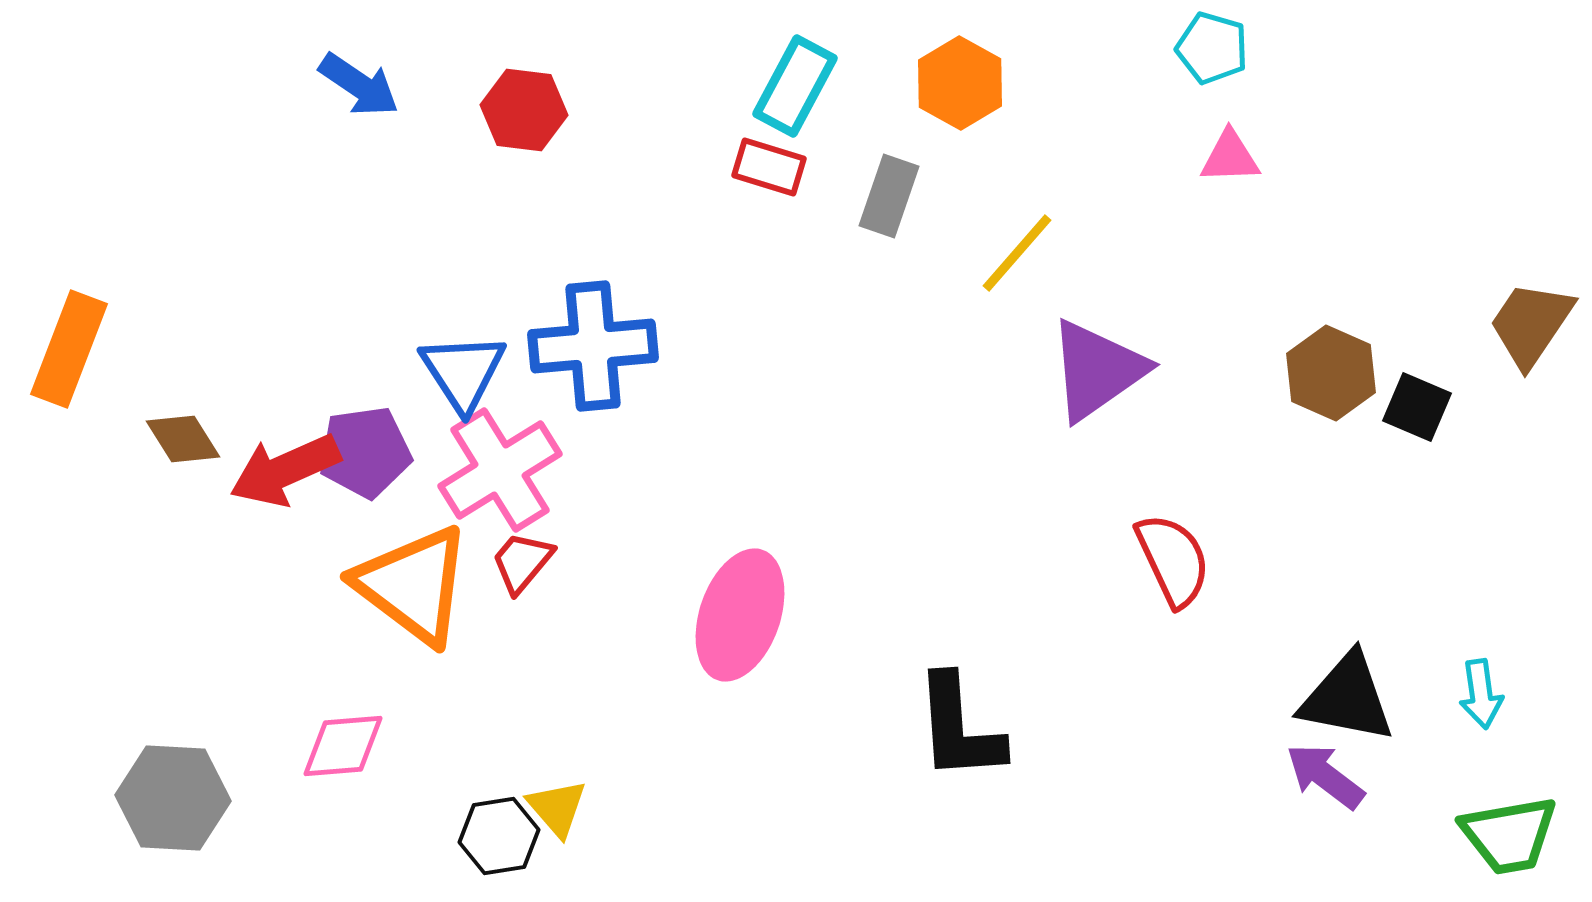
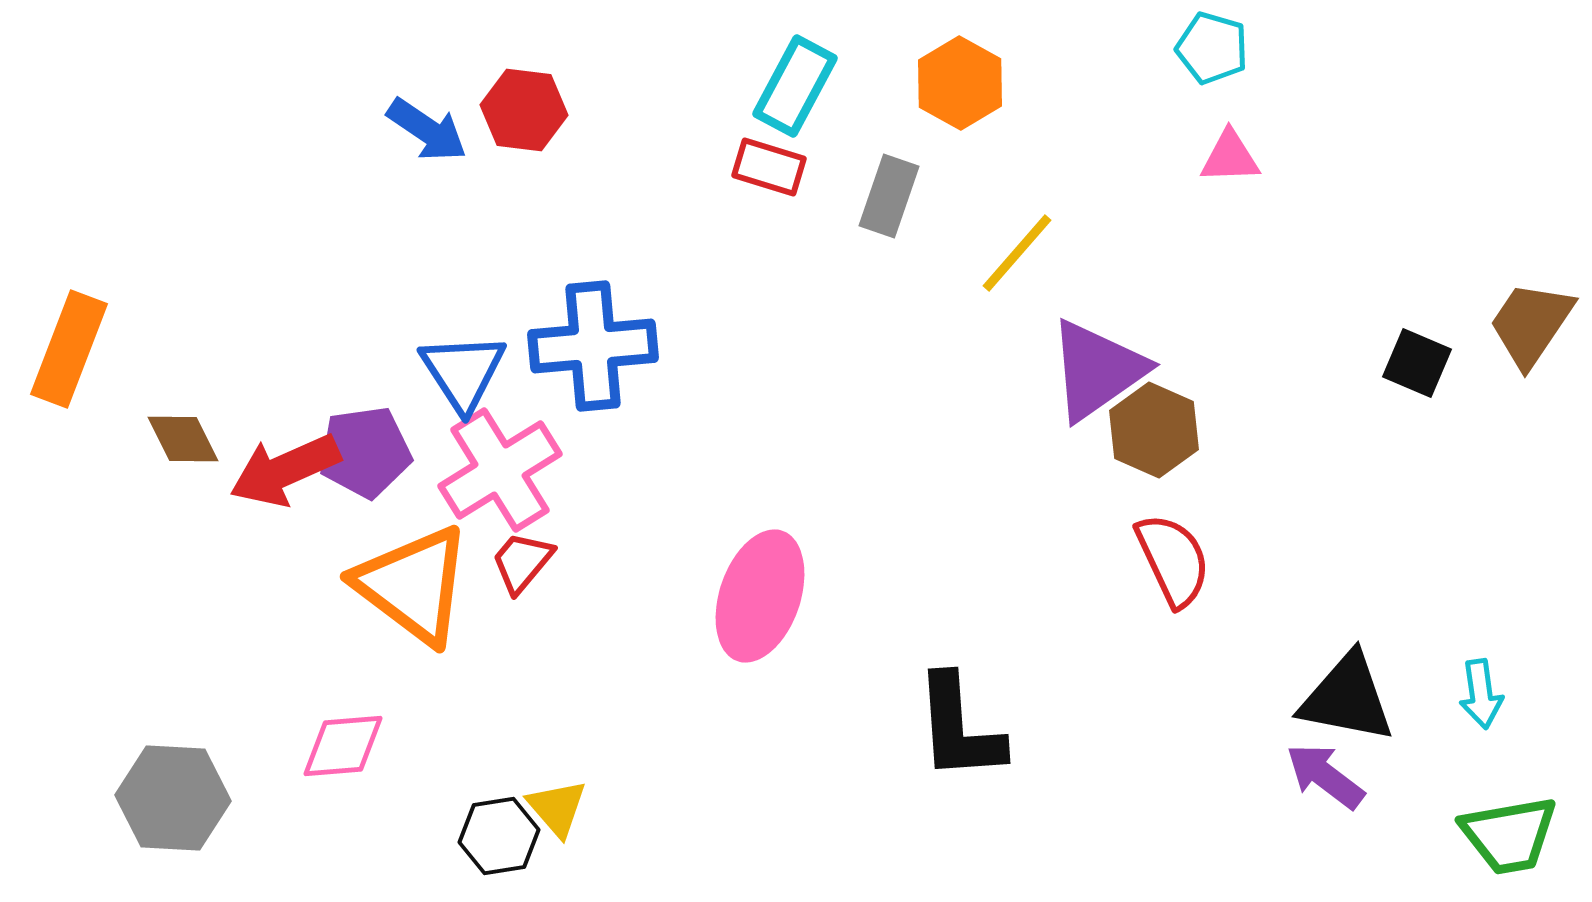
blue arrow: moved 68 px right, 45 px down
brown hexagon: moved 177 px left, 57 px down
black square: moved 44 px up
brown diamond: rotated 6 degrees clockwise
pink ellipse: moved 20 px right, 19 px up
